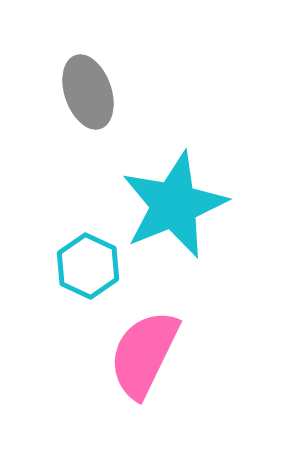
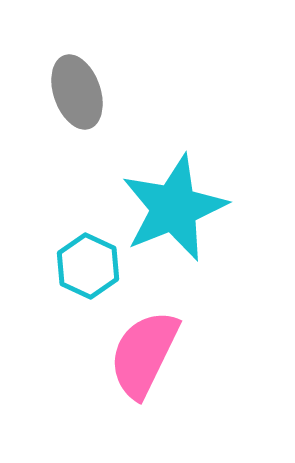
gray ellipse: moved 11 px left
cyan star: moved 3 px down
